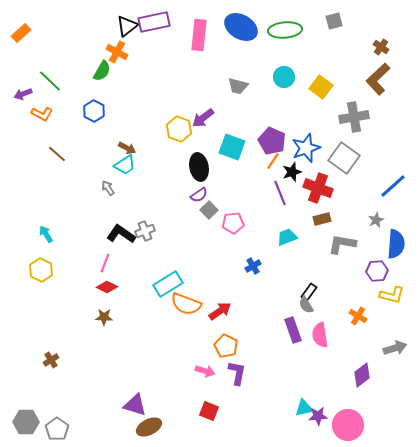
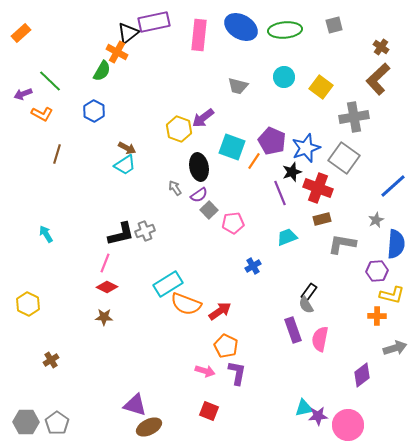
gray square at (334, 21): moved 4 px down
black triangle at (127, 26): moved 1 px right, 7 px down
brown line at (57, 154): rotated 66 degrees clockwise
orange line at (273, 161): moved 19 px left
gray arrow at (108, 188): moved 67 px right
black L-shape at (121, 234): rotated 132 degrees clockwise
yellow hexagon at (41, 270): moved 13 px left, 34 px down
orange cross at (358, 316): moved 19 px right; rotated 30 degrees counterclockwise
pink semicircle at (320, 335): moved 4 px down; rotated 20 degrees clockwise
gray pentagon at (57, 429): moved 6 px up
